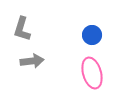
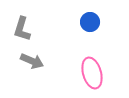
blue circle: moved 2 px left, 13 px up
gray arrow: rotated 30 degrees clockwise
